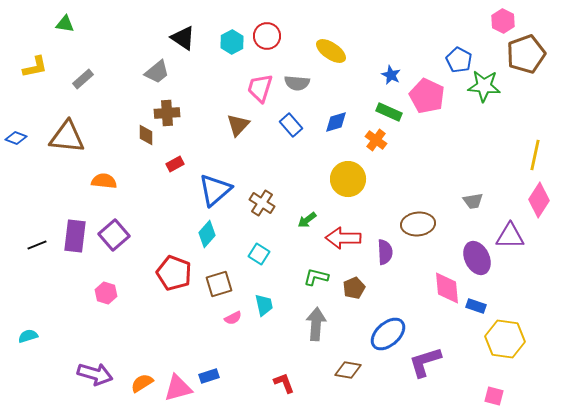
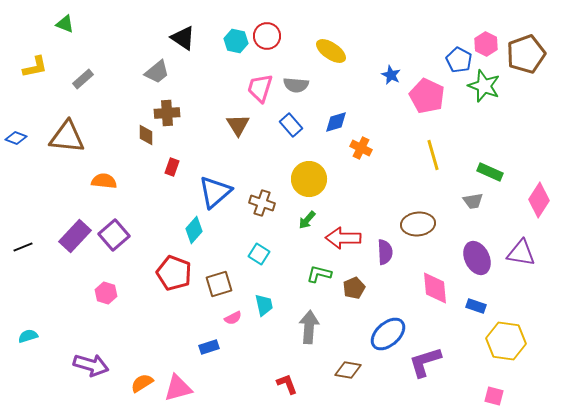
pink hexagon at (503, 21): moved 17 px left, 23 px down
green triangle at (65, 24): rotated 12 degrees clockwise
cyan hexagon at (232, 42): moved 4 px right, 1 px up; rotated 20 degrees counterclockwise
gray semicircle at (297, 83): moved 1 px left, 2 px down
green star at (484, 86): rotated 16 degrees clockwise
green rectangle at (389, 112): moved 101 px right, 60 px down
brown triangle at (238, 125): rotated 15 degrees counterclockwise
orange cross at (376, 140): moved 15 px left, 8 px down; rotated 10 degrees counterclockwise
yellow line at (535, 155): moved 102 px left; rotated 28 degrees counterclockwise
red rectangle at (175, 164): moved 3 px left, 3 px down; rotated 42 degrees counterclockwise
yellow circle at (348, 179): moved 39 px left
blue triangle at (215, 190): moved 2 px down
brown cross at (262, 203): rotated 15 degrees counterclockwise
green arrow at (307, 220): rotated 12 degrees counterclockwise
cyan diamond at (207, 234): moved 13 px left, 4 px up
purple rectangle at (75, 236): rotated 36 degrees clockwise
purple triangle at (510, 236): moved 11 px right, 17 px down; rotated 8 degrees clockwise
black line at (37, 245): moved 14 px left, 2 px down
green L-shape at (316, 277): moved 3 px right, 3 px up
pink diamond at (447, 288): moved 12 px left
gray arrow at (316, 324): moved 7 px left, 3 px down
yellow hexagon at (505, 339): moved 1 px right, 2 px down
purple arrow at (95, 374): moved 4 px left, 9 px up
blue rectangle at (209, 376): moved 29 px up
red L-shape at (284, 383): moved 3 px right, 1 px down
